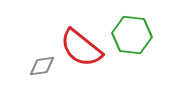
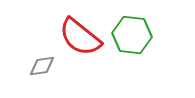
red semicircle: moved 1 px left, 11 px up
